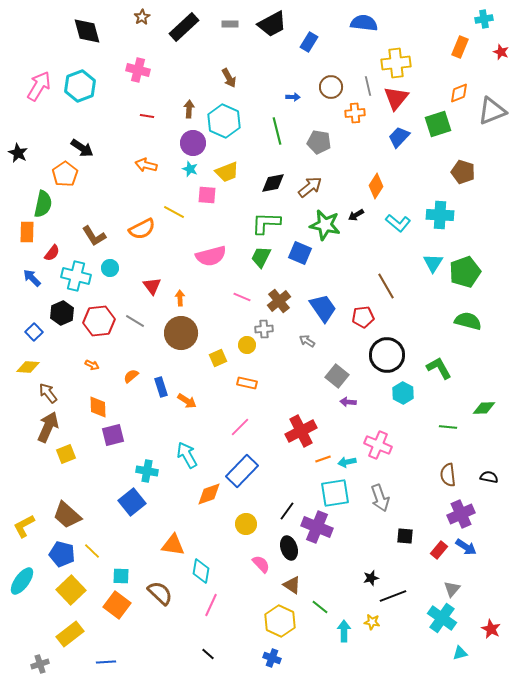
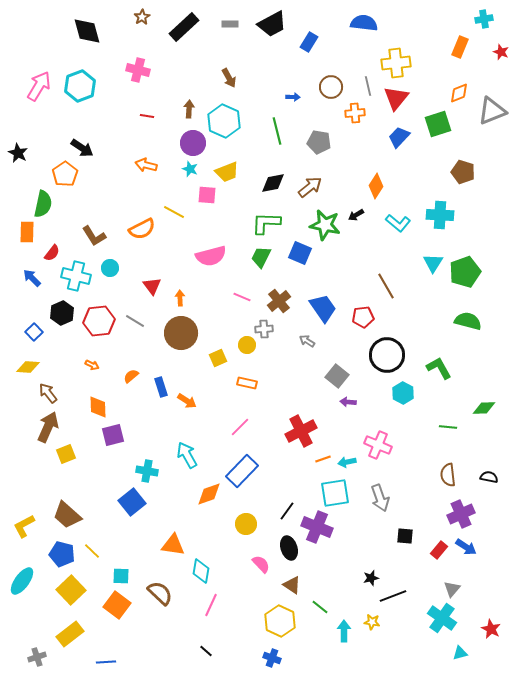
black line at (208, 654): moved 2 px left, 3 px up
gray cross at (40, 664): moved 3 px left, 7 px up
